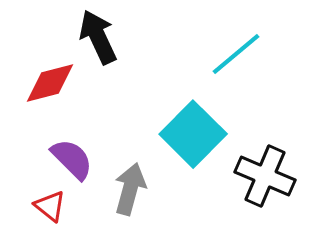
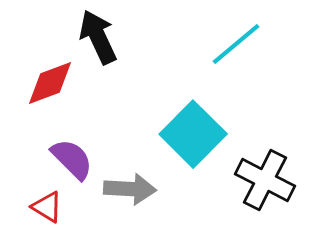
cyan line: moved 10 px up
red diamond: rotated 6 degrees counterclockwise
black cross: moved 4 px down; rotated 4 degrees clockwise
gray arrow: rotated 78 degrees clockwise
red triangle: moved 3 px left, 1 px down; rotated 8 degrees counterclockwise
